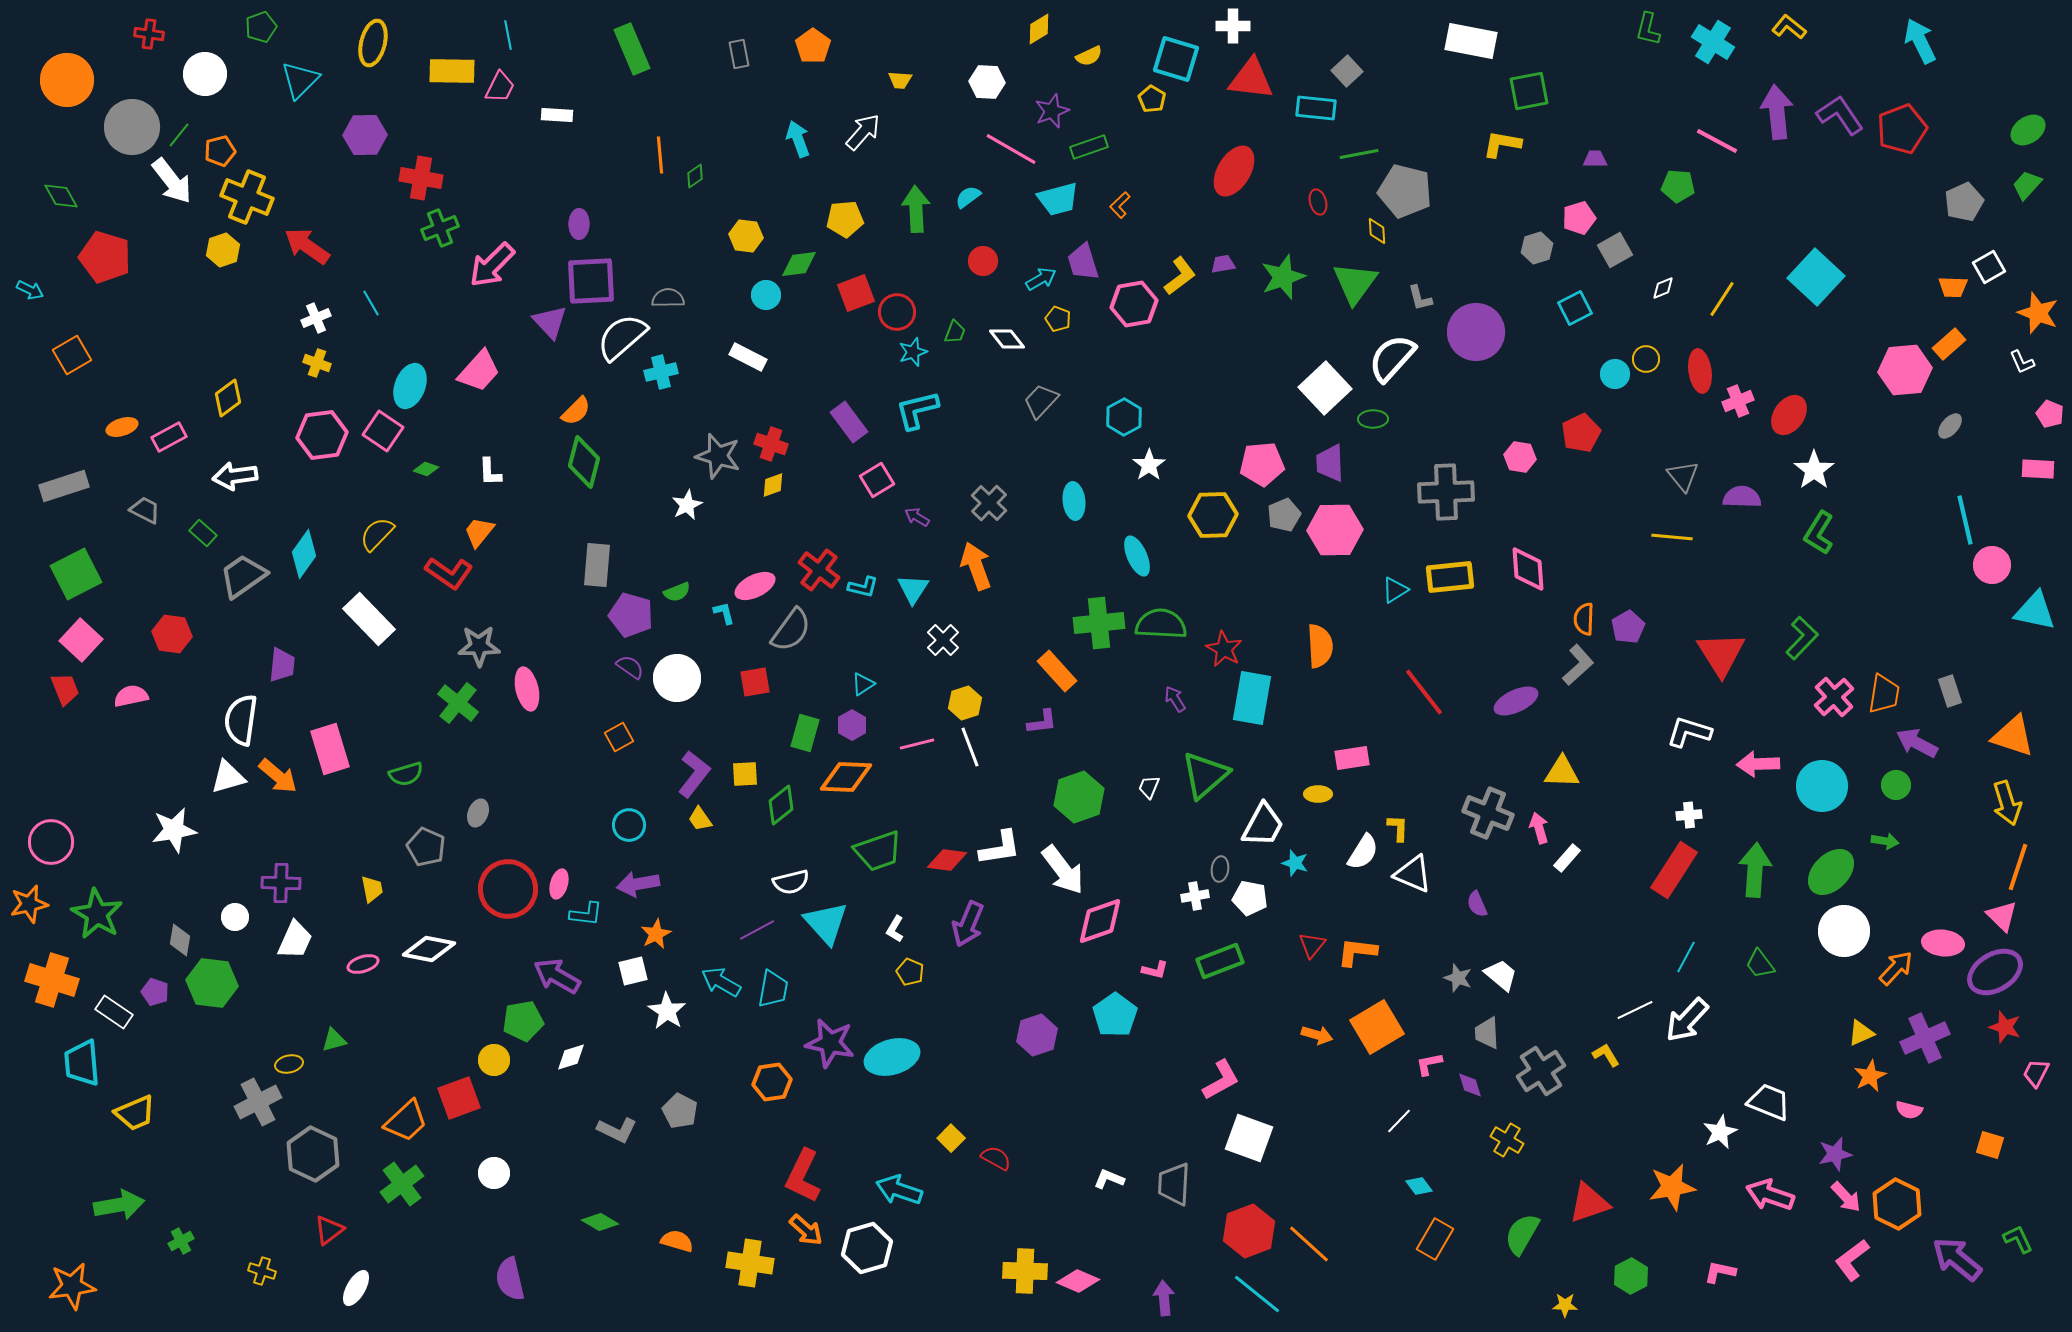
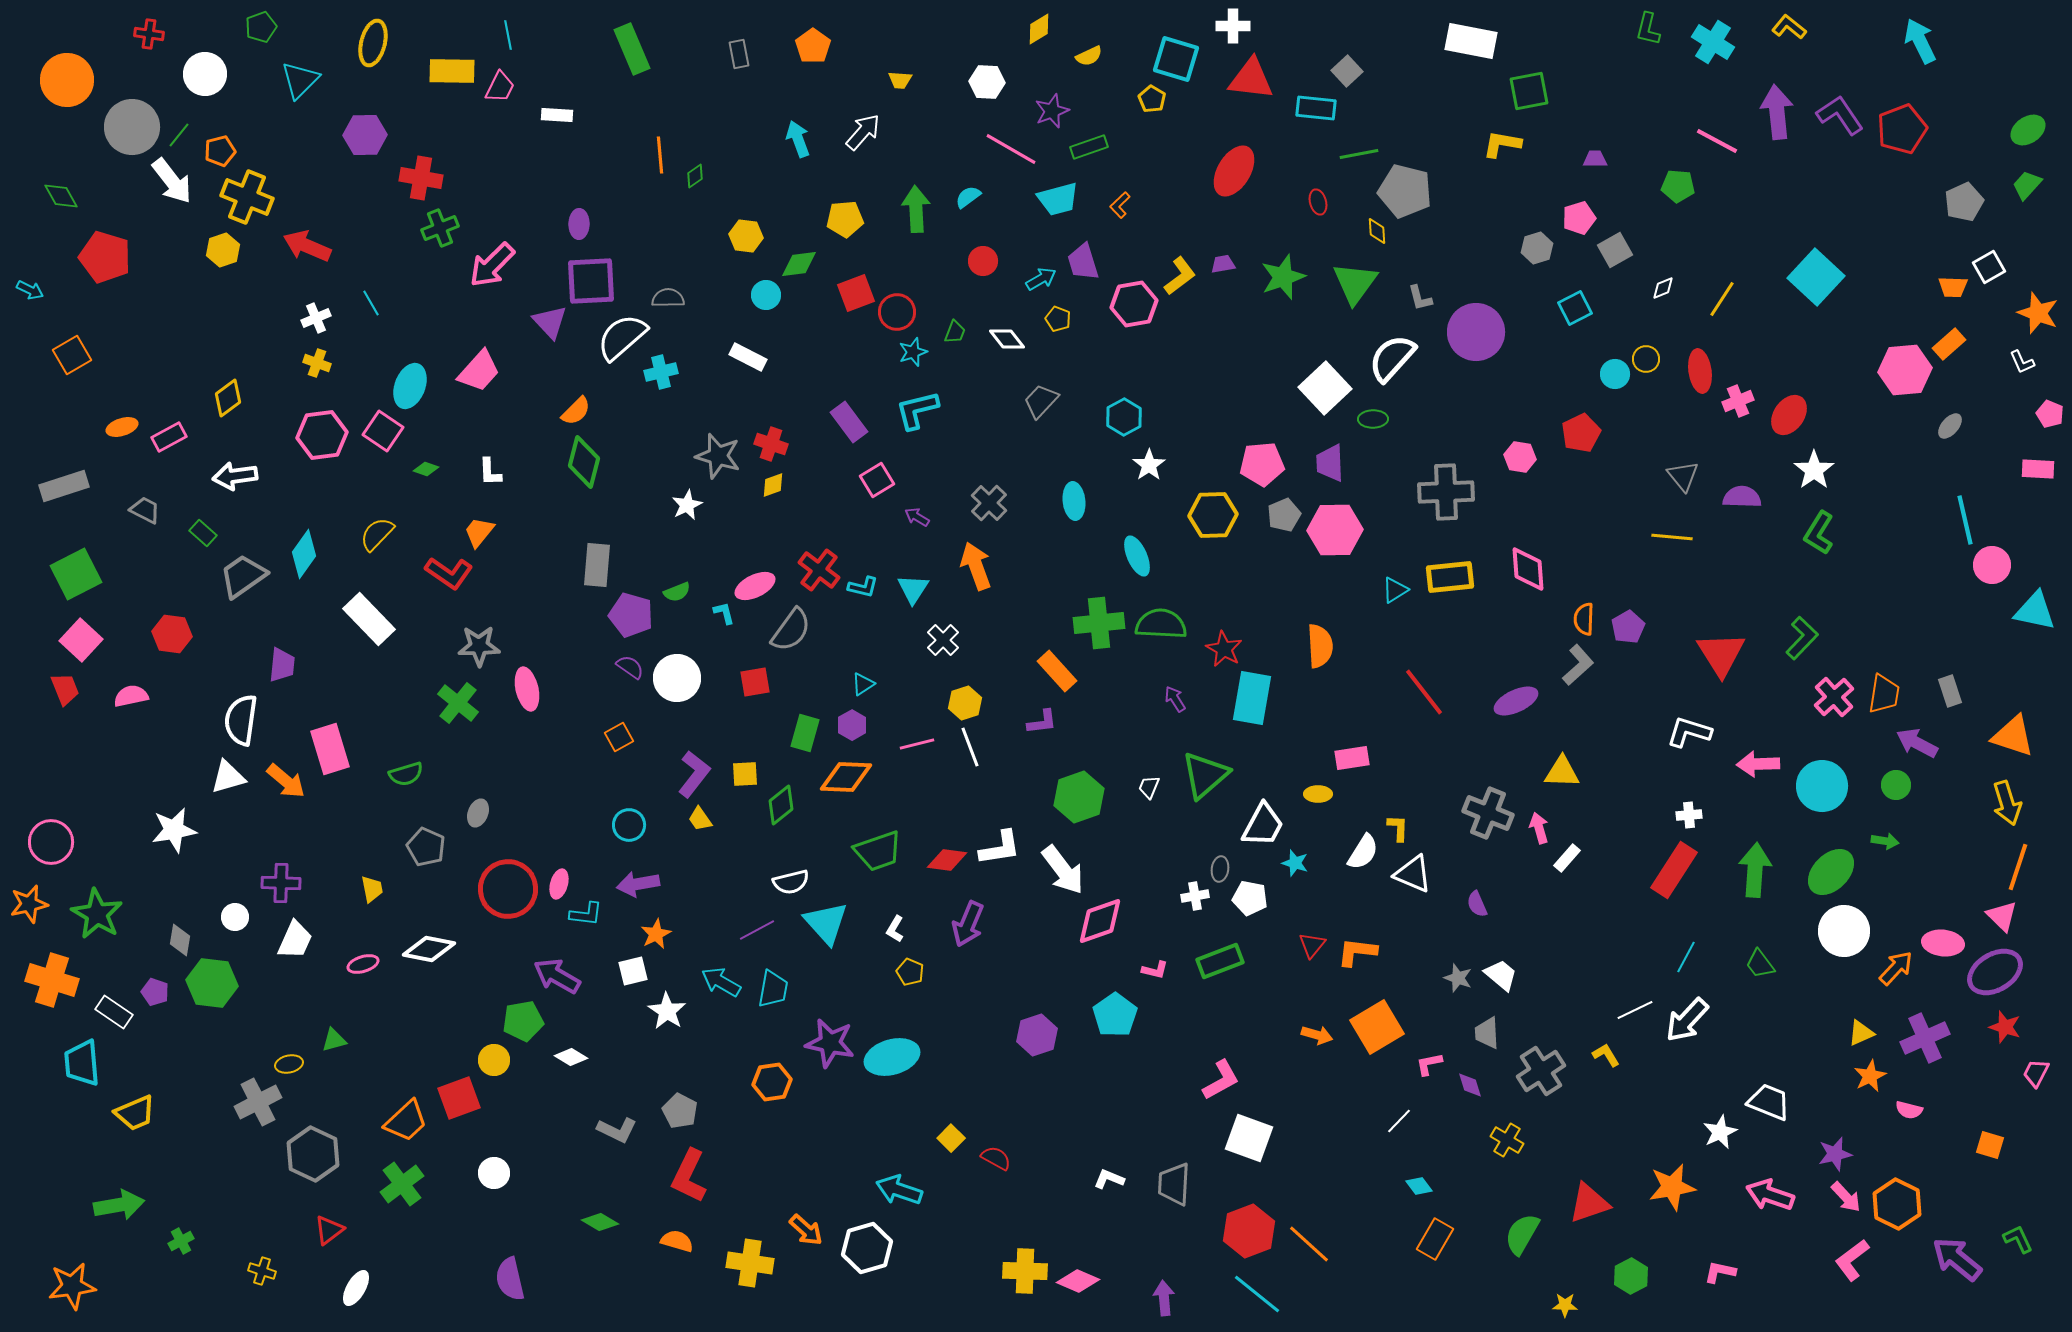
red arrow at (307, 246): rotated 12 degrees counterclockwise
orange arrow at (278, 776): moved 8 px right, 5 px down
white diamond at (571, 1057): rotated 48 degrees clockwise
red L-shape at (803, 1176): moved 114 px left
